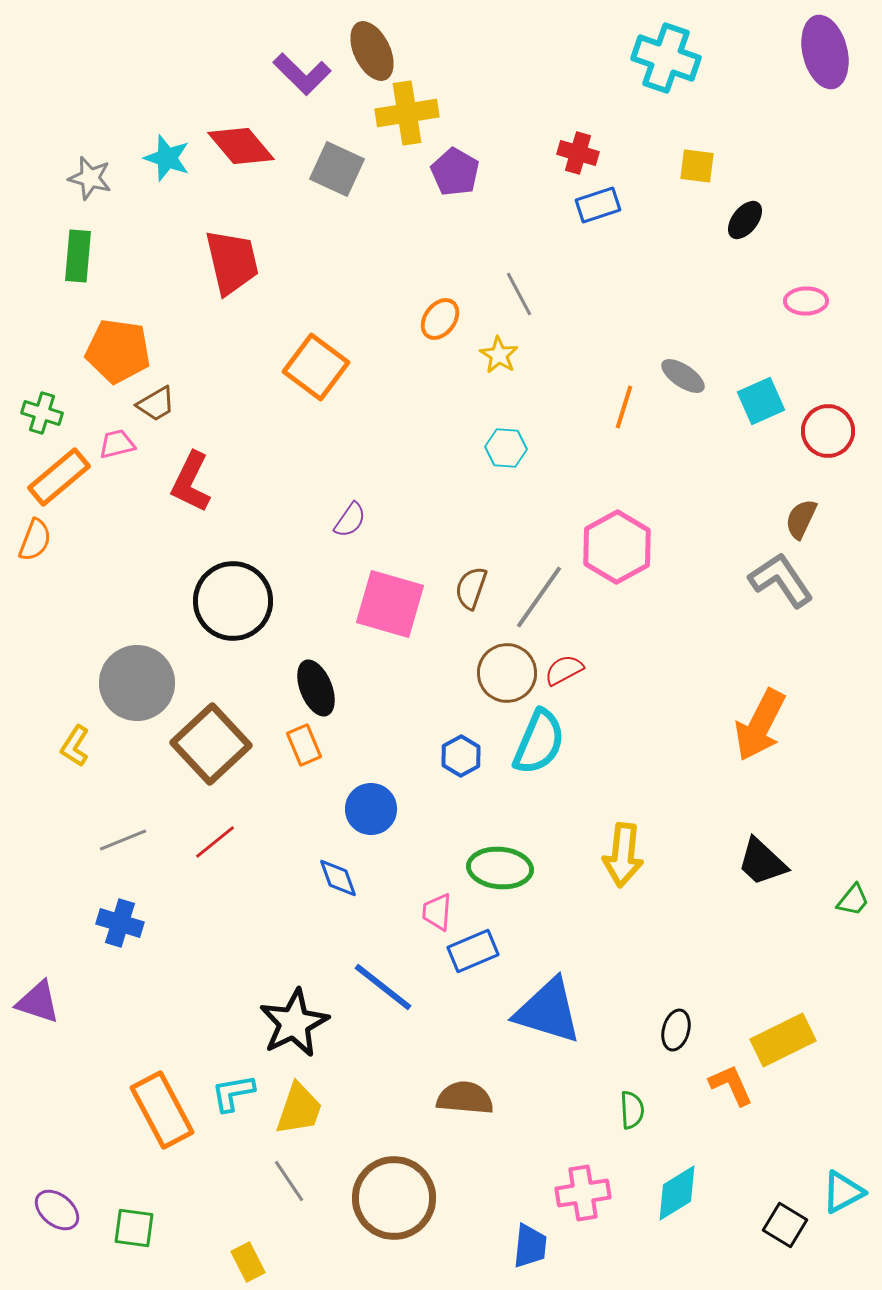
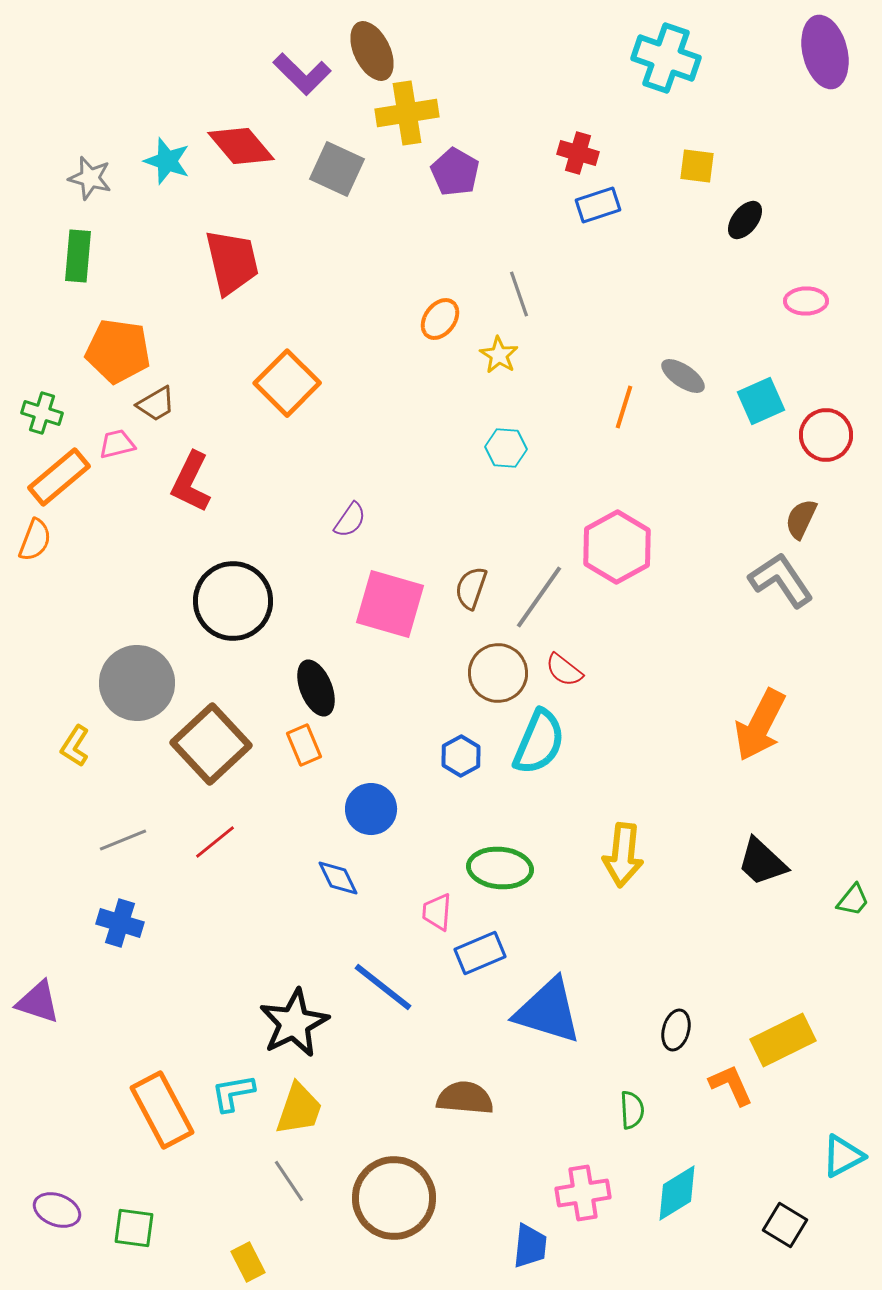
cyan star at (167, 158): moved 3 px down
gray line at (519, 294): rotated 9 degrees clockwise
orange square at (316, 367): moved 29 px left, 16 px down; rotated 8 degrees clockwise
red circle at (828, 431): moved 2 px left, 4 px down
red semicircle at (564, 670): rotated 114 degrees counterclockwise
brown circle at (507, 673): moved 9 px left
blue diamond at (338, 878): rotated 6 degrees counterclockwise
blue rectangle at (473, 951): moved 7 px right, 2 px down
cyan triangle at (843, 1192): moved 36 px up
purple ellipse at (57, 1210): rotated 18 degrees counterclockwise
